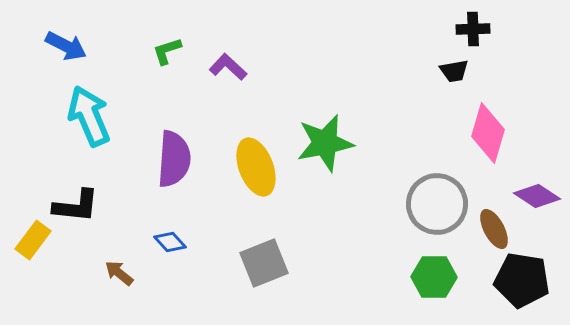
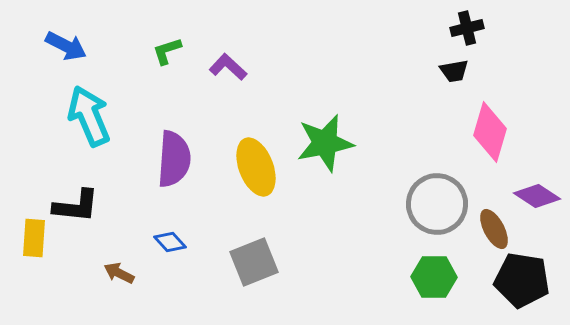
black cross: moved 6 px left, 1 px up; rotated 12 degrees counterclockwise
pink diamond: moved 2 px right, 1 px up
yellow rectangle: moved 1 px right, 2 px up; rotated 33 degrees counterclockwise
gray square: moved 10 px left, 1 px up
brown arrow: rotated 12 degrees counterclockwise
